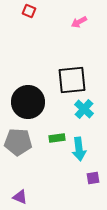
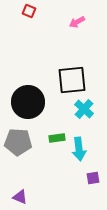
pink arrow: moved 2 px left
